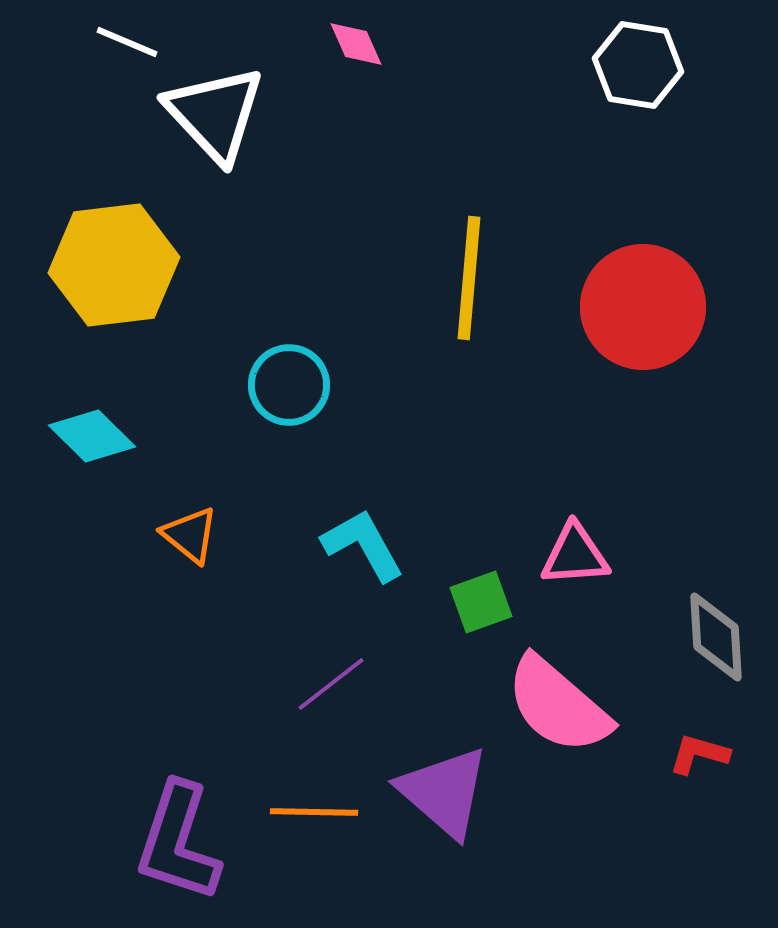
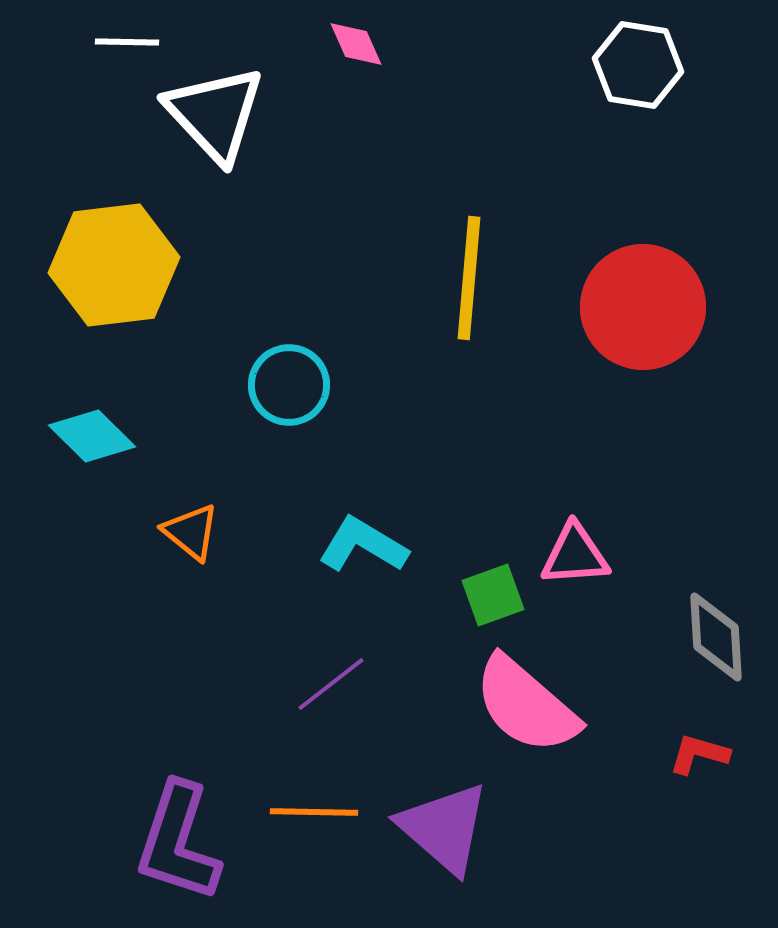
white line: rotated 22 degrees counterclockwise
orange triangle: moved 1 px right, 3 px up
cyan L-shape: rotated 30 degrees counterclockwise
green square: moved 12 px right, 7 px up
pink semicircle: moved 32 px left
purple triangle: moved 36 px down
